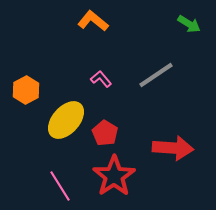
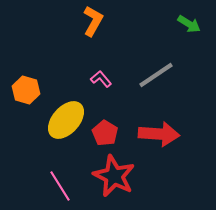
orange L-shape: rotated 80 degrees clockwise
orange hexagon: rotated 16 degrees counterclockwise
red arrow: moved 14 px left, 14 px up
red star: rotated 12 degrees counterclockwise
